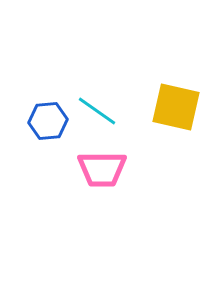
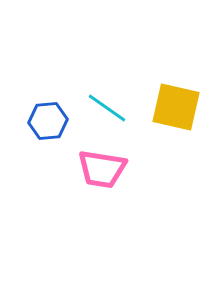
cyan line: moved 10 px right, 3 px up
pink trapezoid: rotated 9 degrees clockwise
